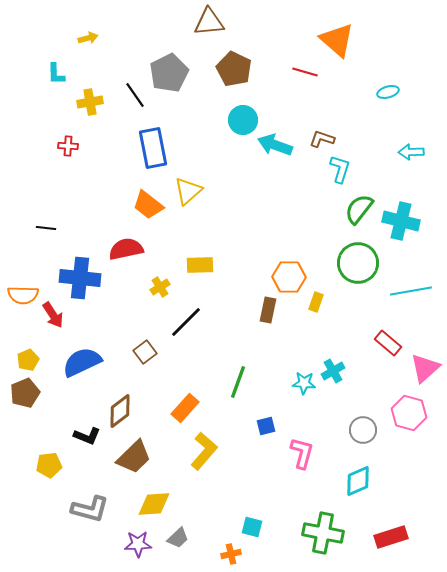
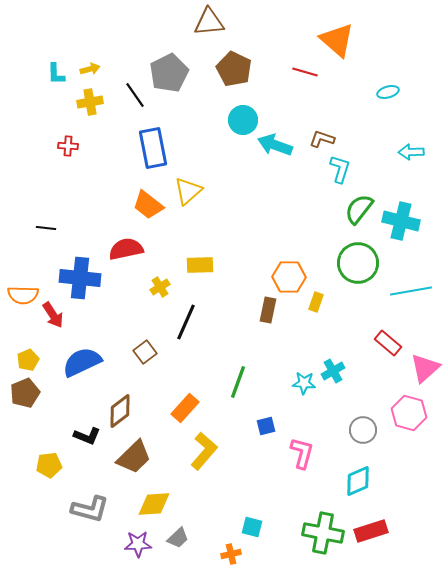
yellow arrow at (88, 38): moved 2 px right, 31 px down
black line at (186, 322): rotated 21 degrees counterclockwise
red rectangle at (391, 537): moved 20 px left, 6 px up
